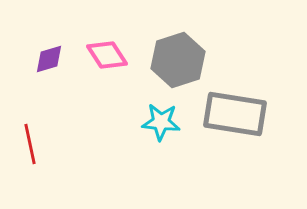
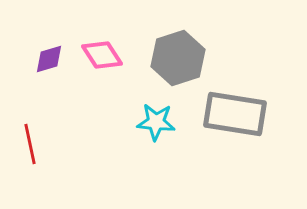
pink diamond: moved 5 px left
gray hexagon: moved 2 px up
cyan star: moved 5 px left
